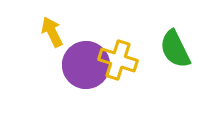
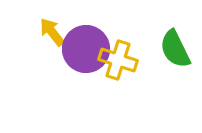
yellow arrow: rotated 12 degrees counterclockwise
purple circle: moved 16 px up
